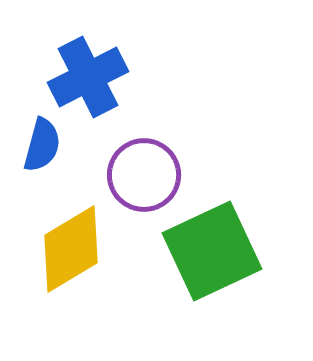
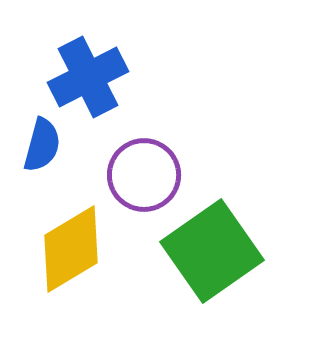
green square: rotated 10 degrees counterclockwise
